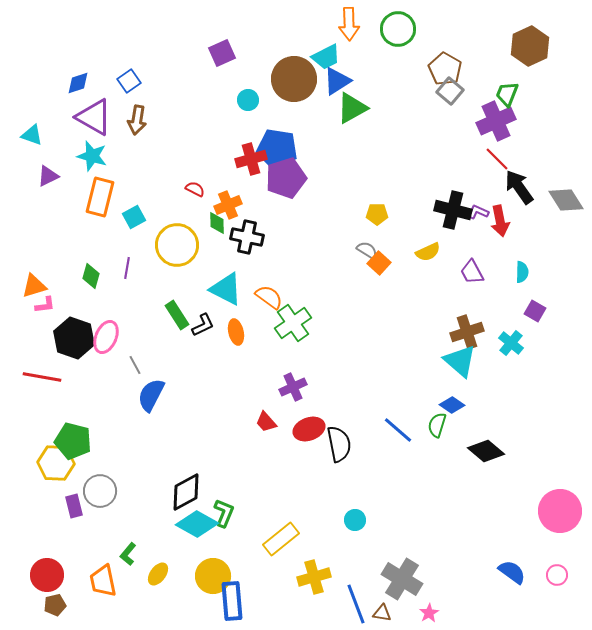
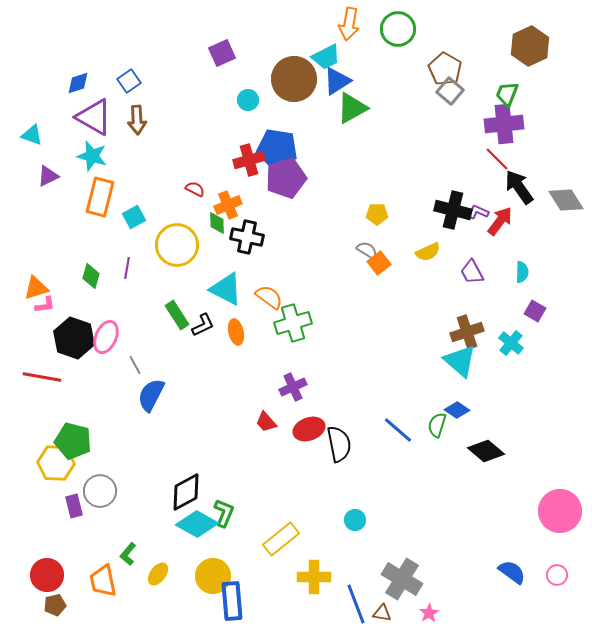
orange arrow at (349, 24): rotated 12 degrees clockwise
brown arrow at (137, 120): rotated 12 degrees counterclockwise
purple cross at (496, 121): moved 8 px right, 3 px down; rotated 18 degrees clockwise
red cross at (251, 159): moved 2 px left, 1 px down
red arrow at (500, 221): rotated 132 degrees counterclockwise
orange square at (379, 263): rotated 10 degrees clockwise
orange triangle at (34, 286): moved 2 px right, 2 px down
green cross at (293, 323): rotated 18 degrees clockwise
blue diamond at (452, 405): moved 5 px right, 5 px down
yellow cross at (314, 577): rotated 16 degrees clockwise
